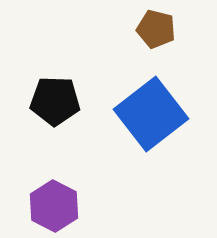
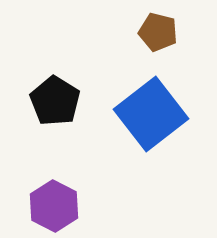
brown pentagon: moved 2 px right, 3 px down
black pentagon: rotated 30 degrees clockwise
